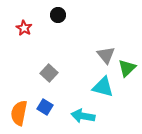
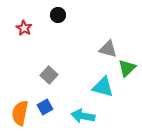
gray triangle: moved 2 px right, 6 px up; rotated 36 degrees counterclockwise
gray square: moved 2 px down
blue square: rotated 28 degrees clockwise
orange semicircle: moved 1 px right
